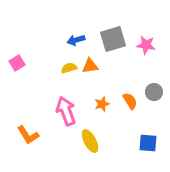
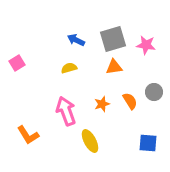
blue arrow: rotated 42 degrees clockwise
orange triangle: moved 24 px right, 1 px down
